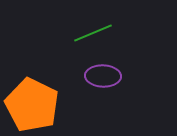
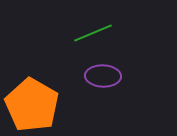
orange pentagon: rotated 4 degrees clockwise
